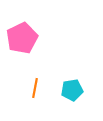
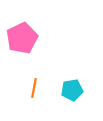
orange line: moved 1 px left
